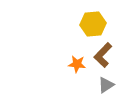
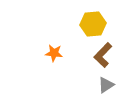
orange star: moved 23 px left, 11 px up
